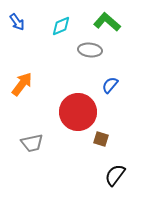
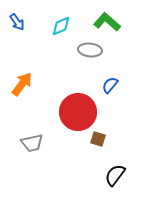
brown square: moved 3 px left
